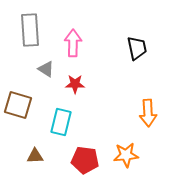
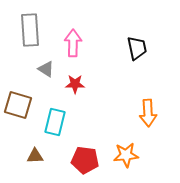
cyan rectangle: moved 6 px left
